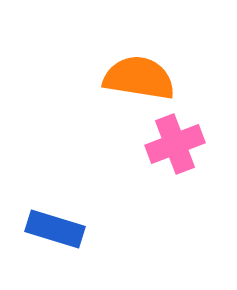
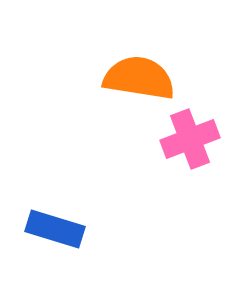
pink cross: moved 15 px right, 5 px up
